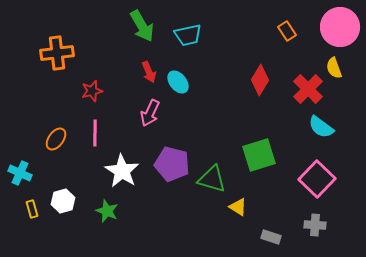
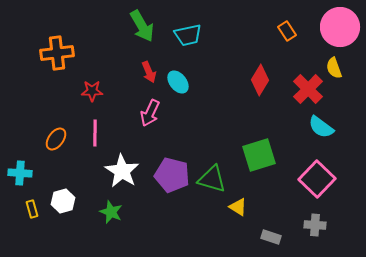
red star: rotated 15 degrees clockwise
purple pentagon: moved 11 px down
cyan cross: rotated 20 degrees counterclockwise
green star: moved 4 px right, 1 px down
